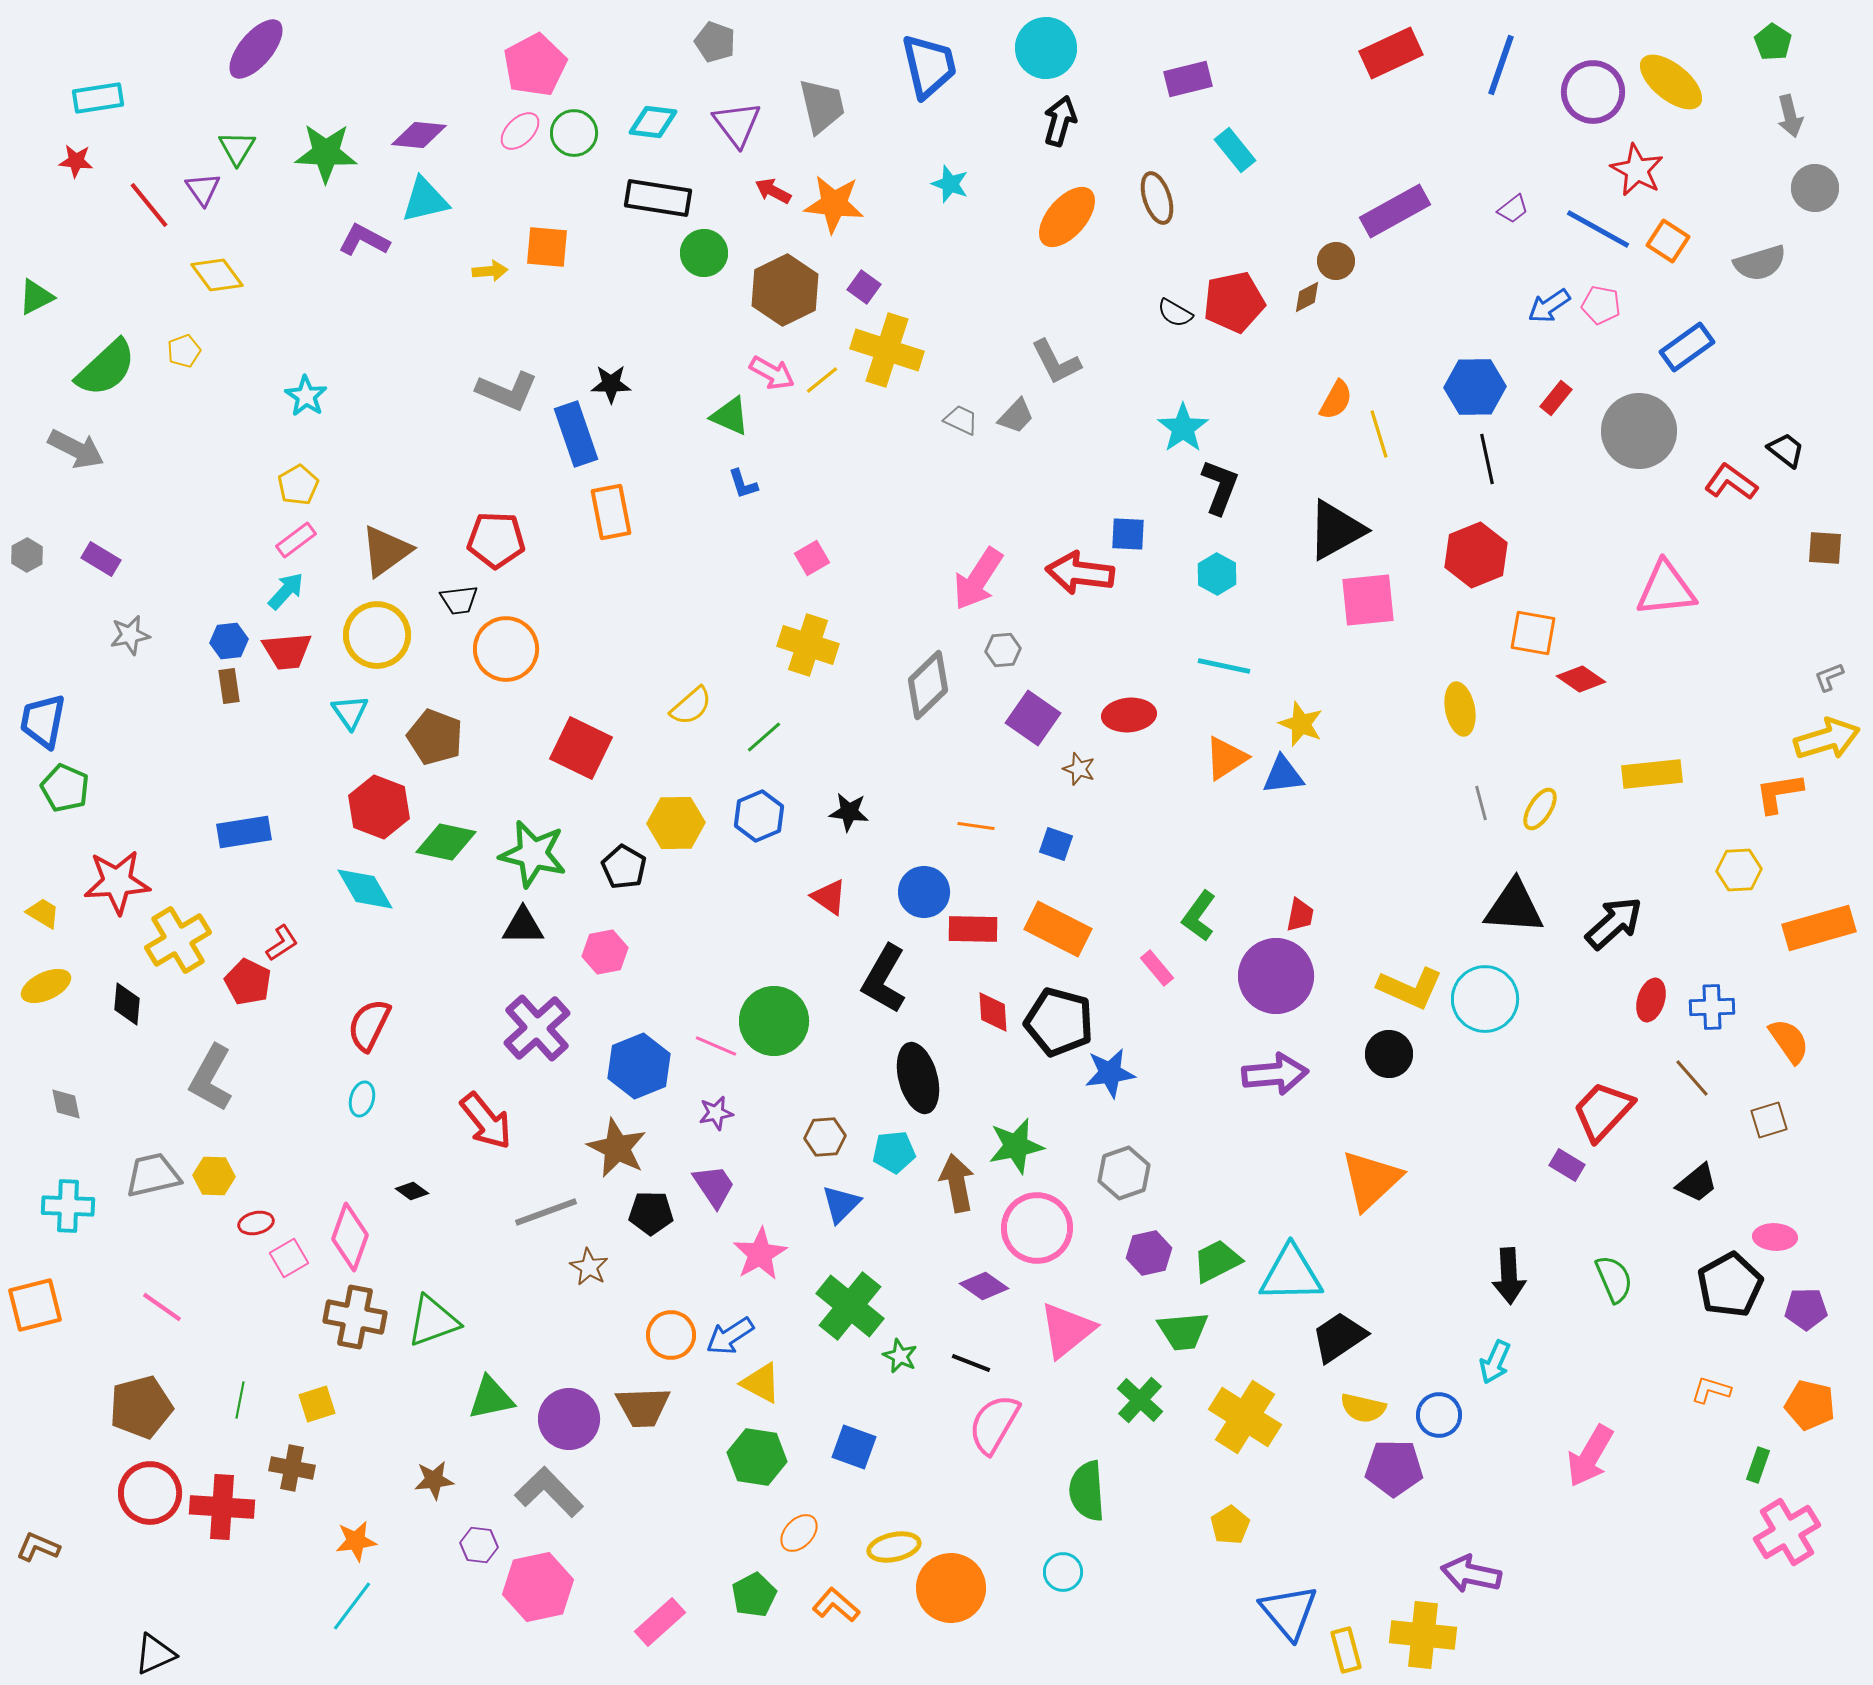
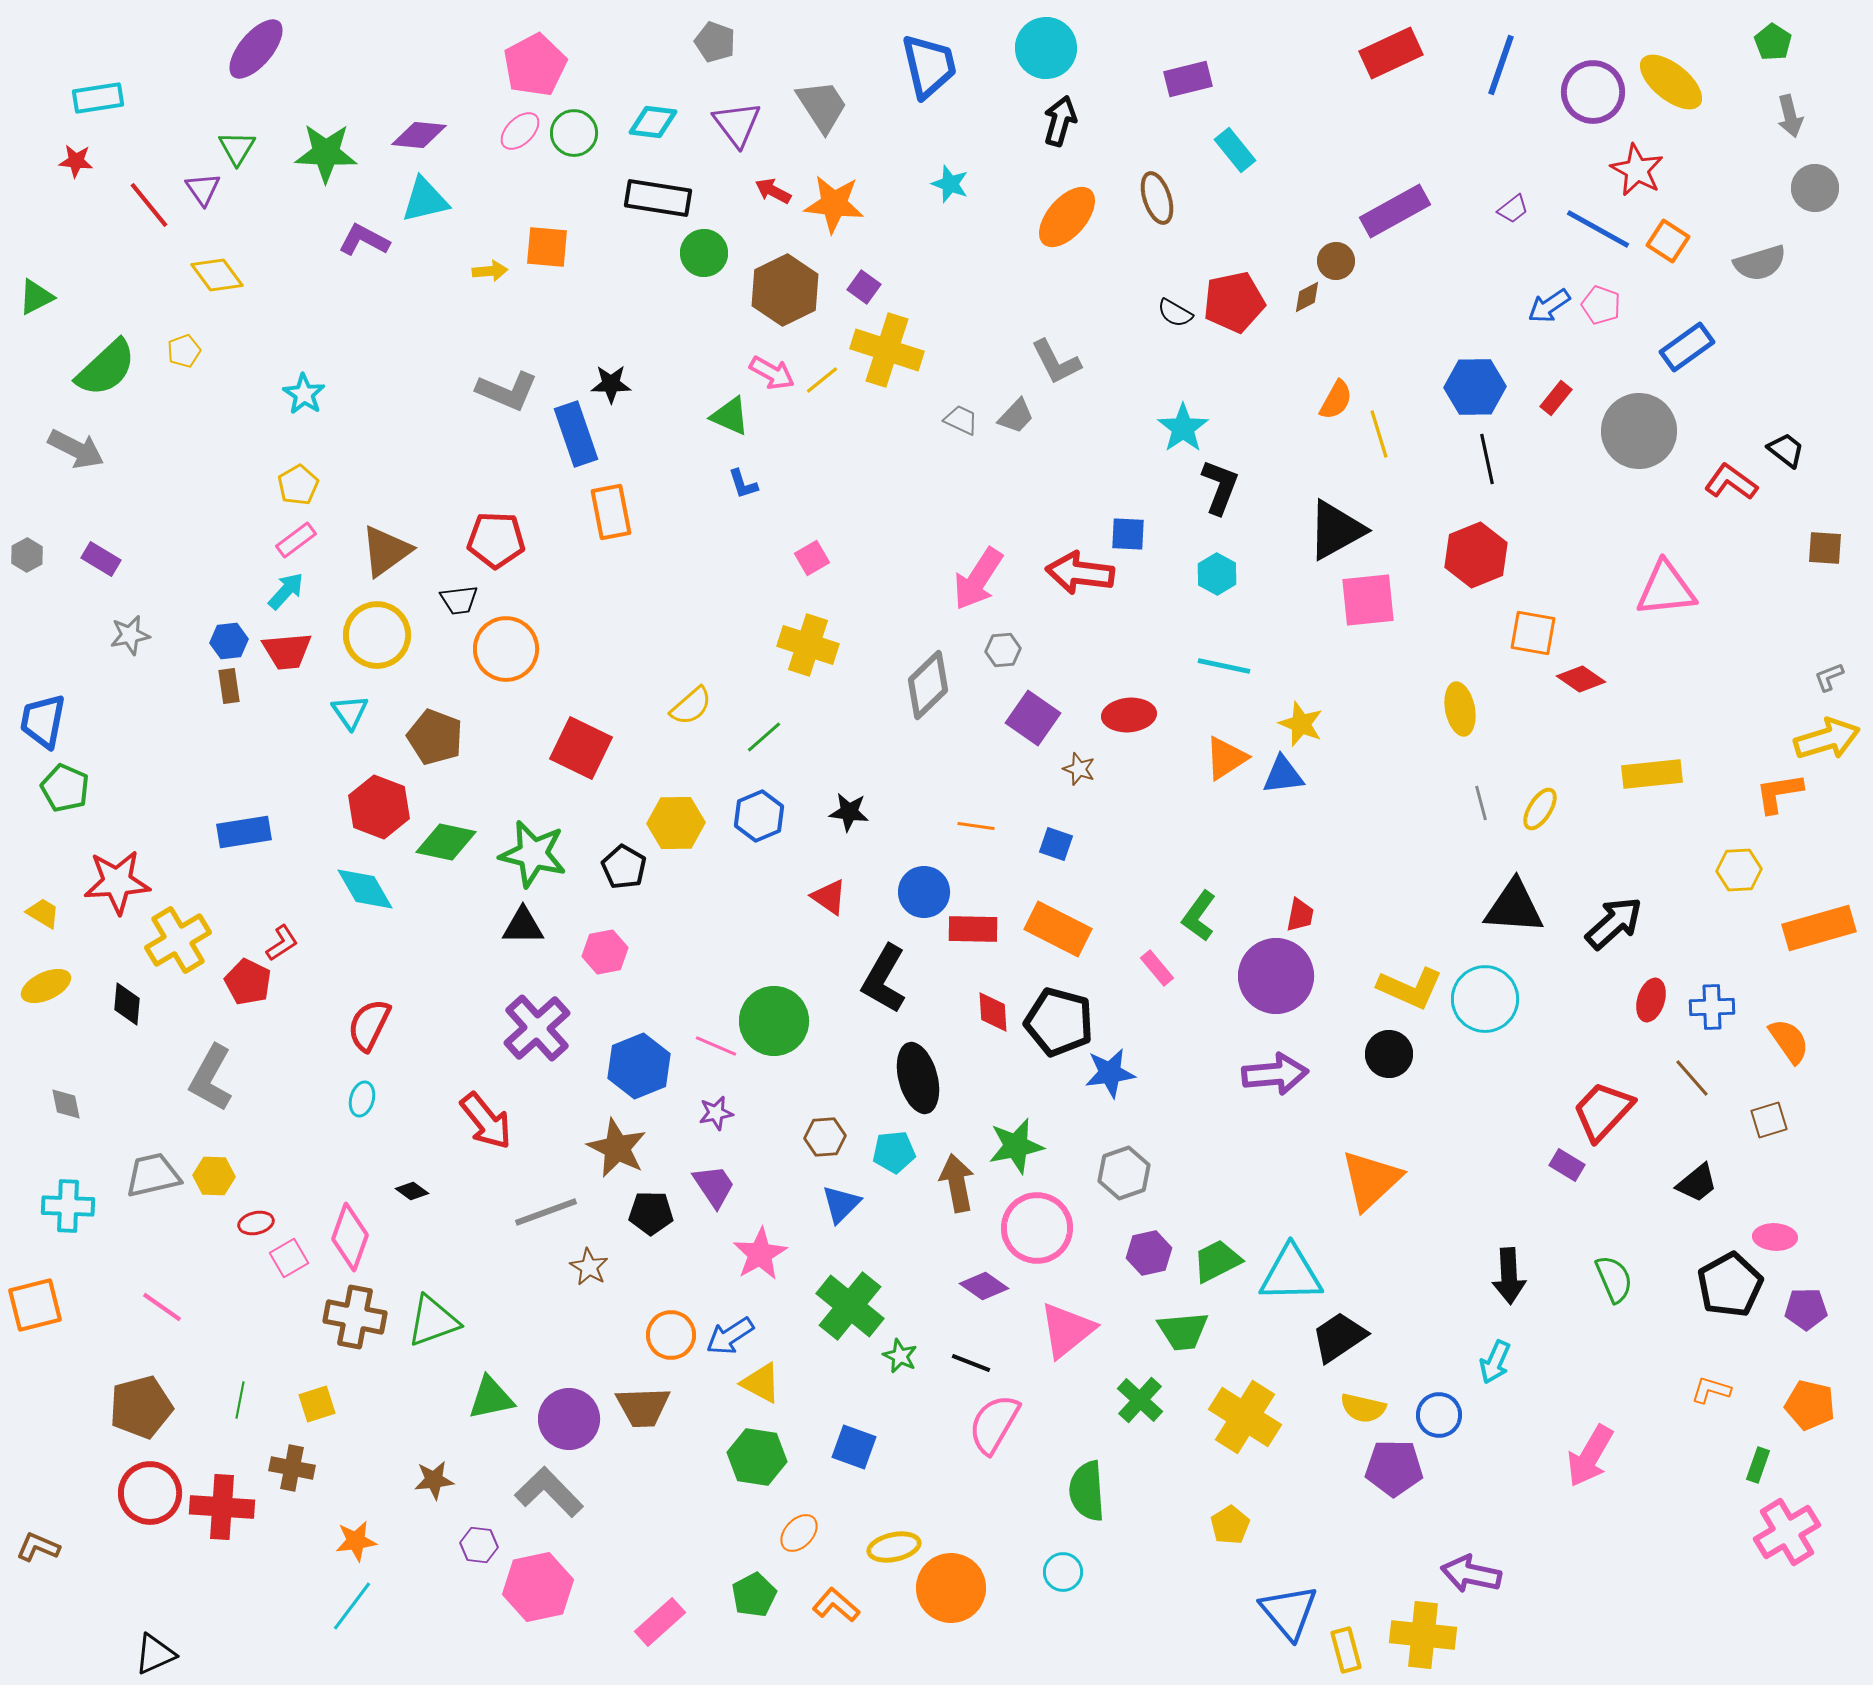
gray trapezoid at (822, 106): rotated 20 degrees counterclockwise
pink pentagon at (1601, 305): rotated 9 degrees clockwise
cyan star at (306, 396): moved 2 px left, 2 px up
